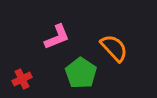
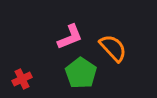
pink L-shape: moved 13 px right
orange semicircle: moved 1 px left
